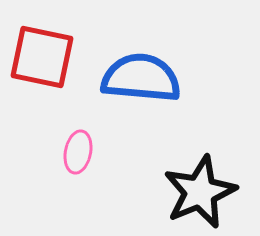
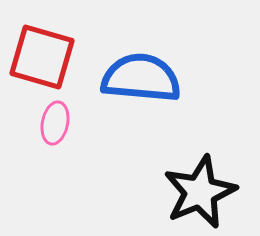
red square: rotated 4 degrees clockwise
pink ellipse: moved 23 px left, 29 px up
